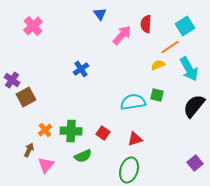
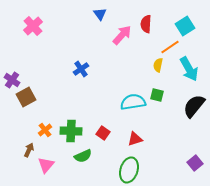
yellow semicircle: rotated 56 degrees counterclockwise
